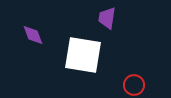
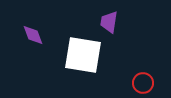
purple trapezoid: moved 2 px right, 4 px down
red circle: moved 9 px right, 2 px up
